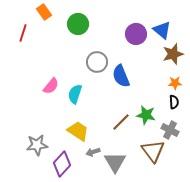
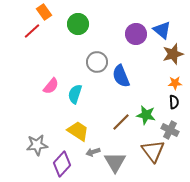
red line: moved 9 px right, 2 px up; rotated 30 degrees clockwise
